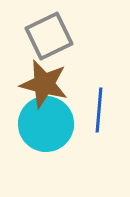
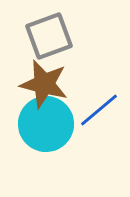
gray square: rotated 6 degrees clockwise
blue line: rotated 45 degrees clockwise
